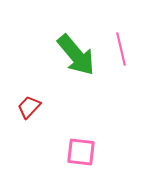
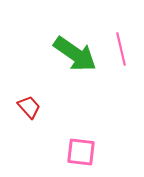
green arrow: moved 1 px left, 1 px up; rotated 15 degrees counterclockwise
red trapezoid: rotated 95 degrees clockwise
